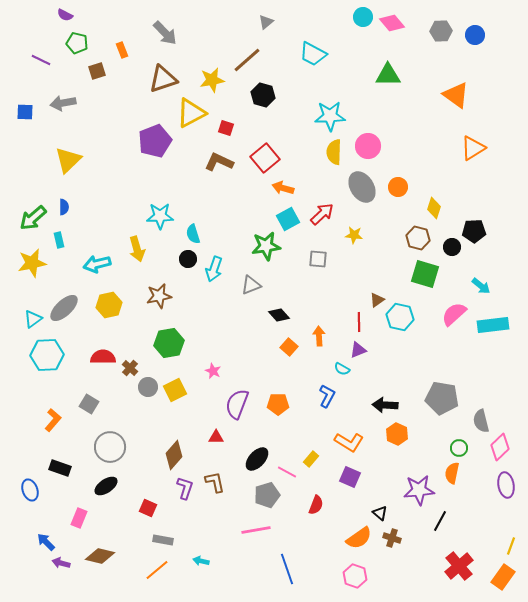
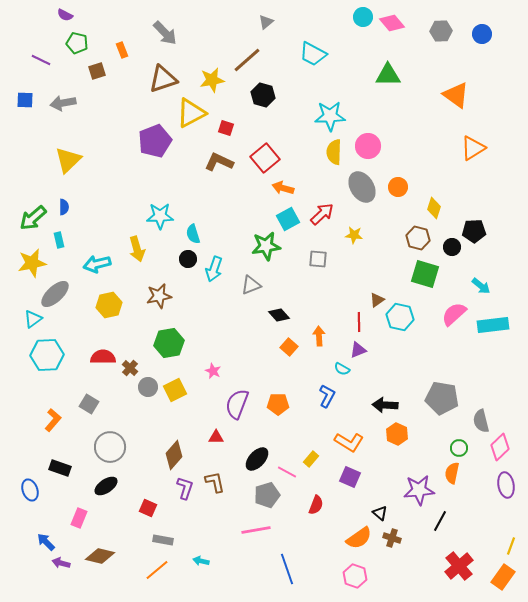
blue circle at (475, 35): moved 7 px right, 1 px up
blue square at (25, 112): moved 12 px up
gray ellipse at (64, 308): moved 9 px left, 14 px up
